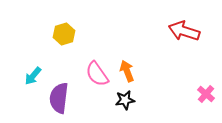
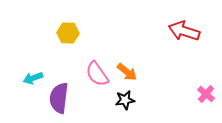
yellow hexagon: moved 4 px right, 1 px up; rotated 20 degrees clockwise
orange arrow: moved 1 px down; rotated 150 degrees clockwise
cyan arrow: moved 2 px down; rotated 30 degrees clockwise
